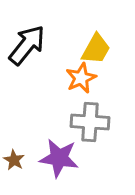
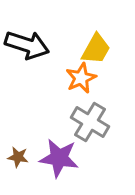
black arrow: rotated 69 degrees clockwise
gray cross: rotated 27 degrees clockwise
brown star: moved 4 px right, 3 px up; rotated 20 degrees counterclockwise
